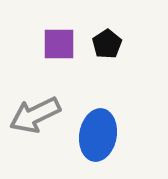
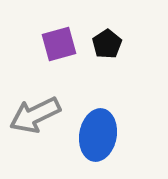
purple square: rotated 15 degrees counterclockwise
